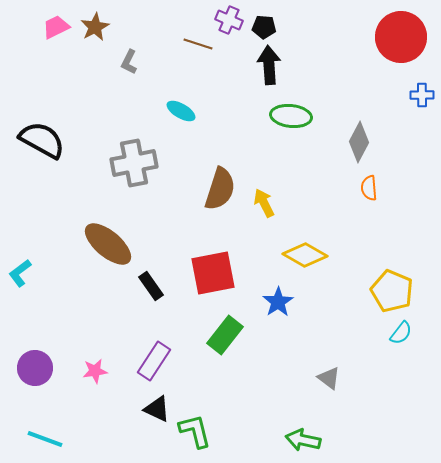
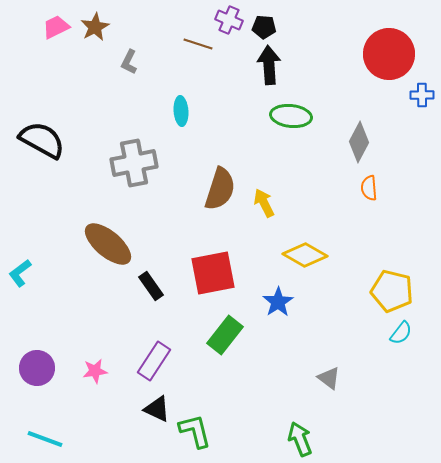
red circle: moved 12 px left, 17 px down
cyan ellipse: rotated 56 degrees clockwise
yellow pentagon: rotated 9 degrees counterclockwise
purple circle: moved 2 px right
green arrow: moved 3 px left, 1 px up; rotated 56 degrees clockwise
